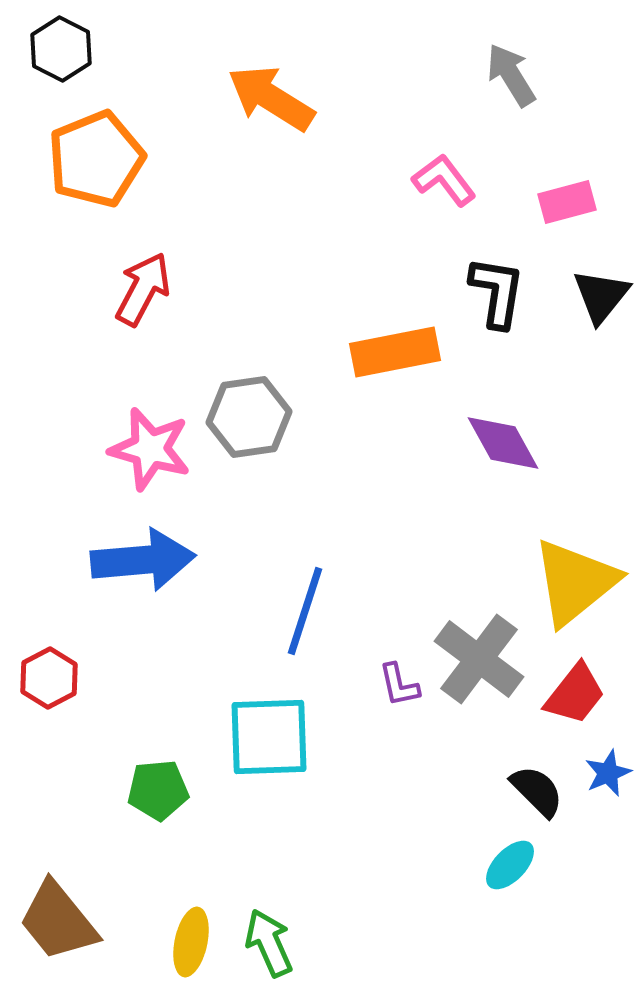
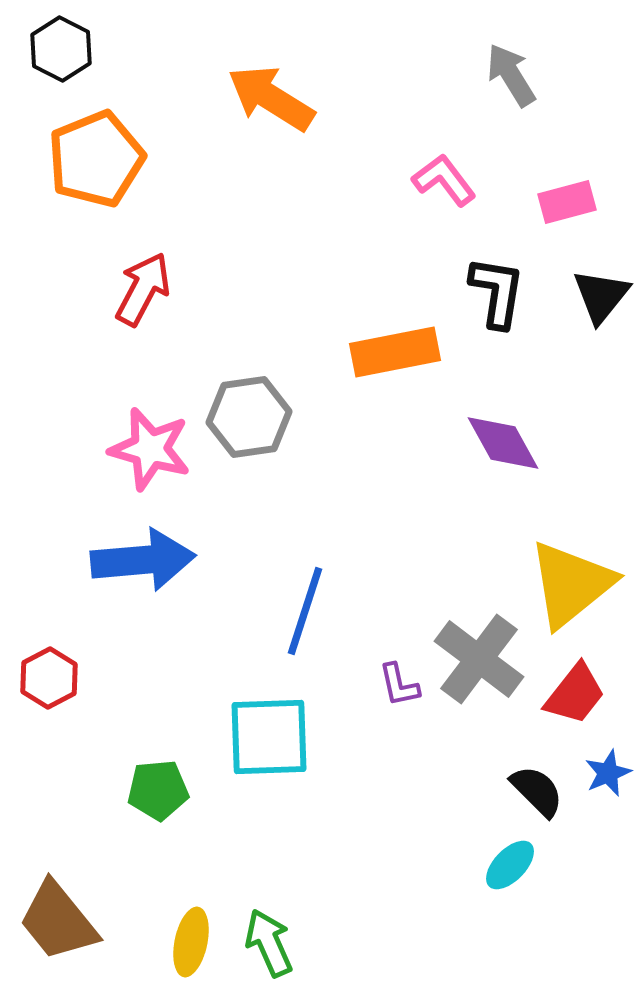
yellow triangle: moved 4 px left, 2 px down
